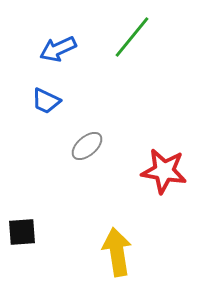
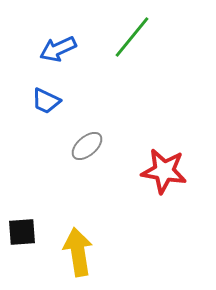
yellow arrow: moved 39 px left
